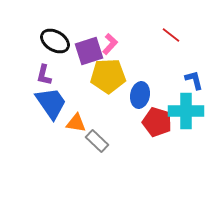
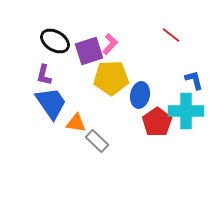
yellow pentagon: moved 3 px right, 2 px down
red pentagon: rotated 20 degrees clockwise
